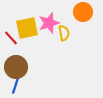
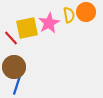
orange circle: moved 3 px right
pink star: rotated 10 degrees counterclockwise
yellow semicircle: moved 5 px right, 18 px up
brown circle: moved 2 px left
blue line: moved 1 px right, 1 px down
